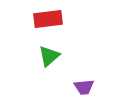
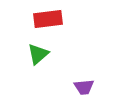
green triangle: moved 11 px left, 2 px up
